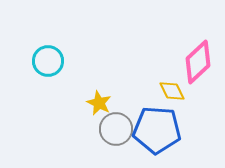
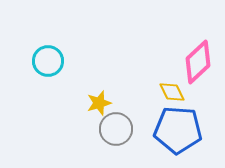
yellow diamond: moved 1 px down
yellow star: rotated 30 degrees clockwise
blue pentagon: moved 21 px right
